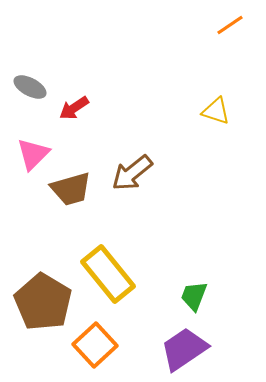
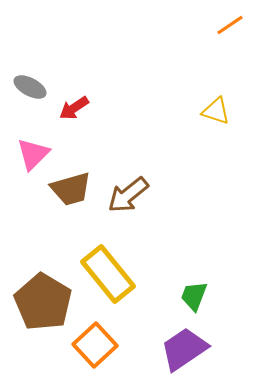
brown arrow: moved 4 px left, 22 px down
